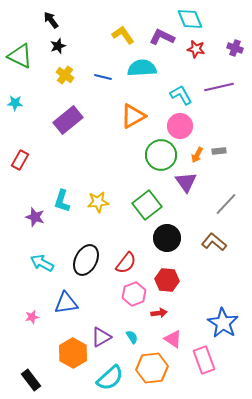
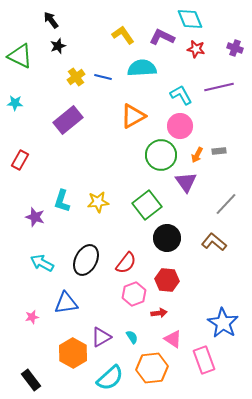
yellow cross at (65, 75): moved 11 px right, 2 px down; rotated 18 degrees clockwise
